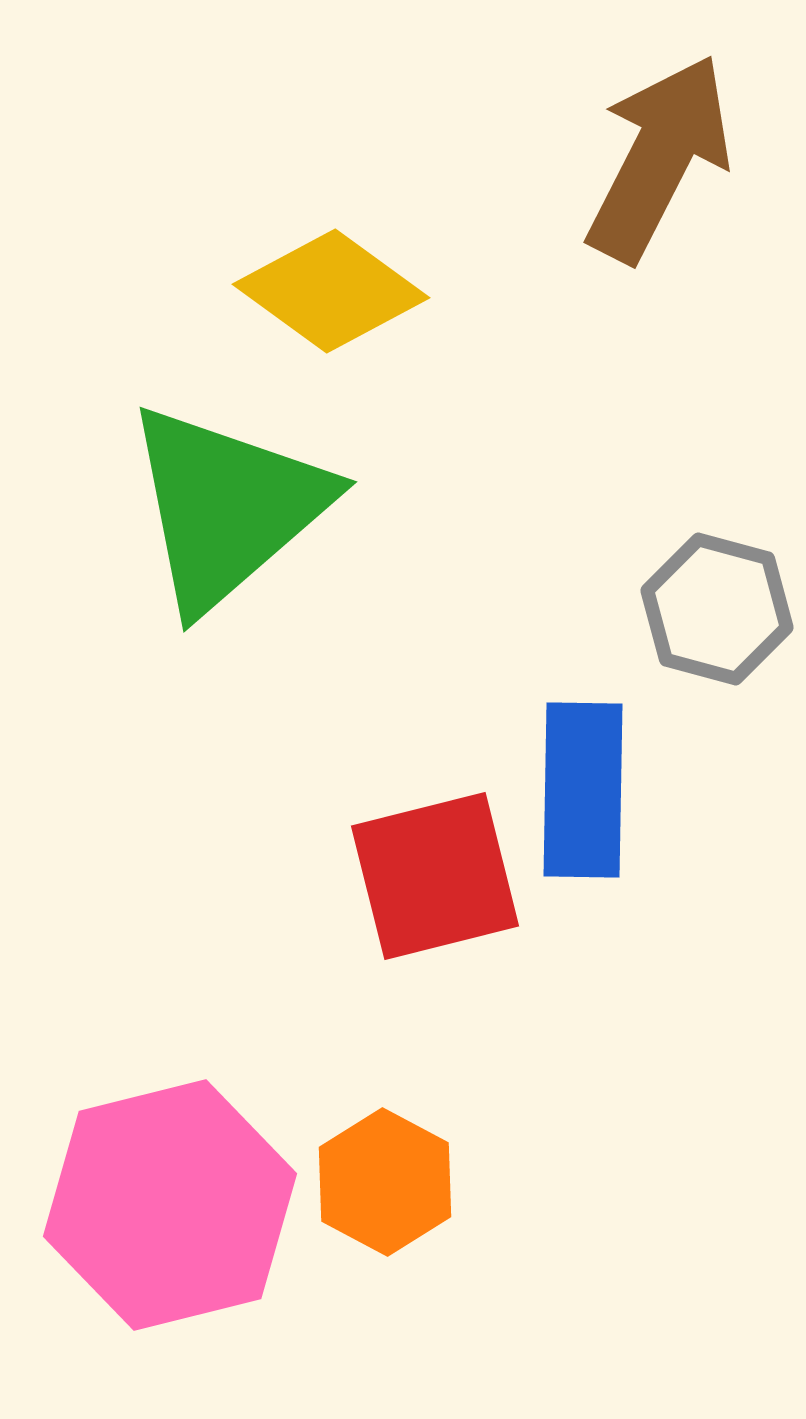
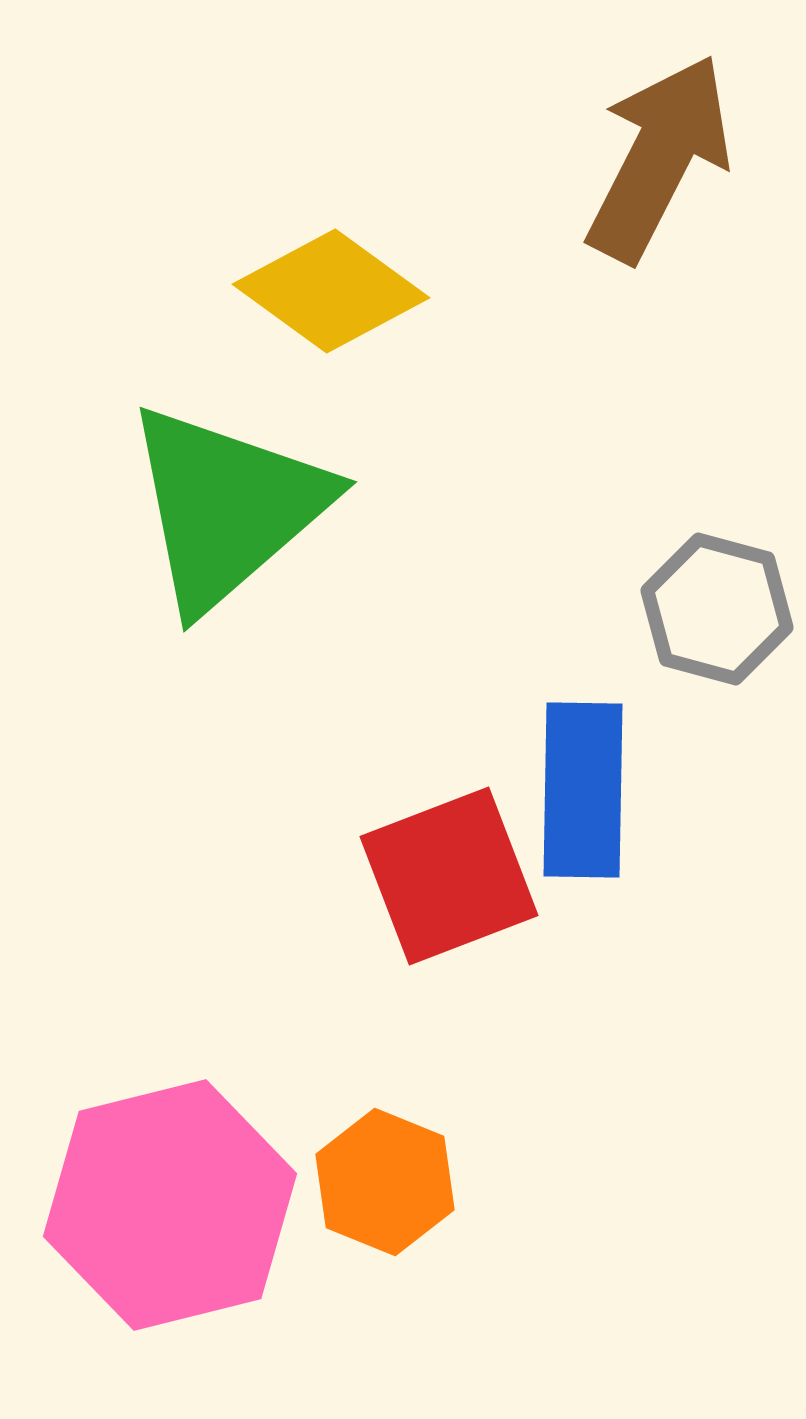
red square: moved 14 px right; rotated 7 degrees counterclockwise
orange hexagon: rotated 6 degrees counterclockwise
